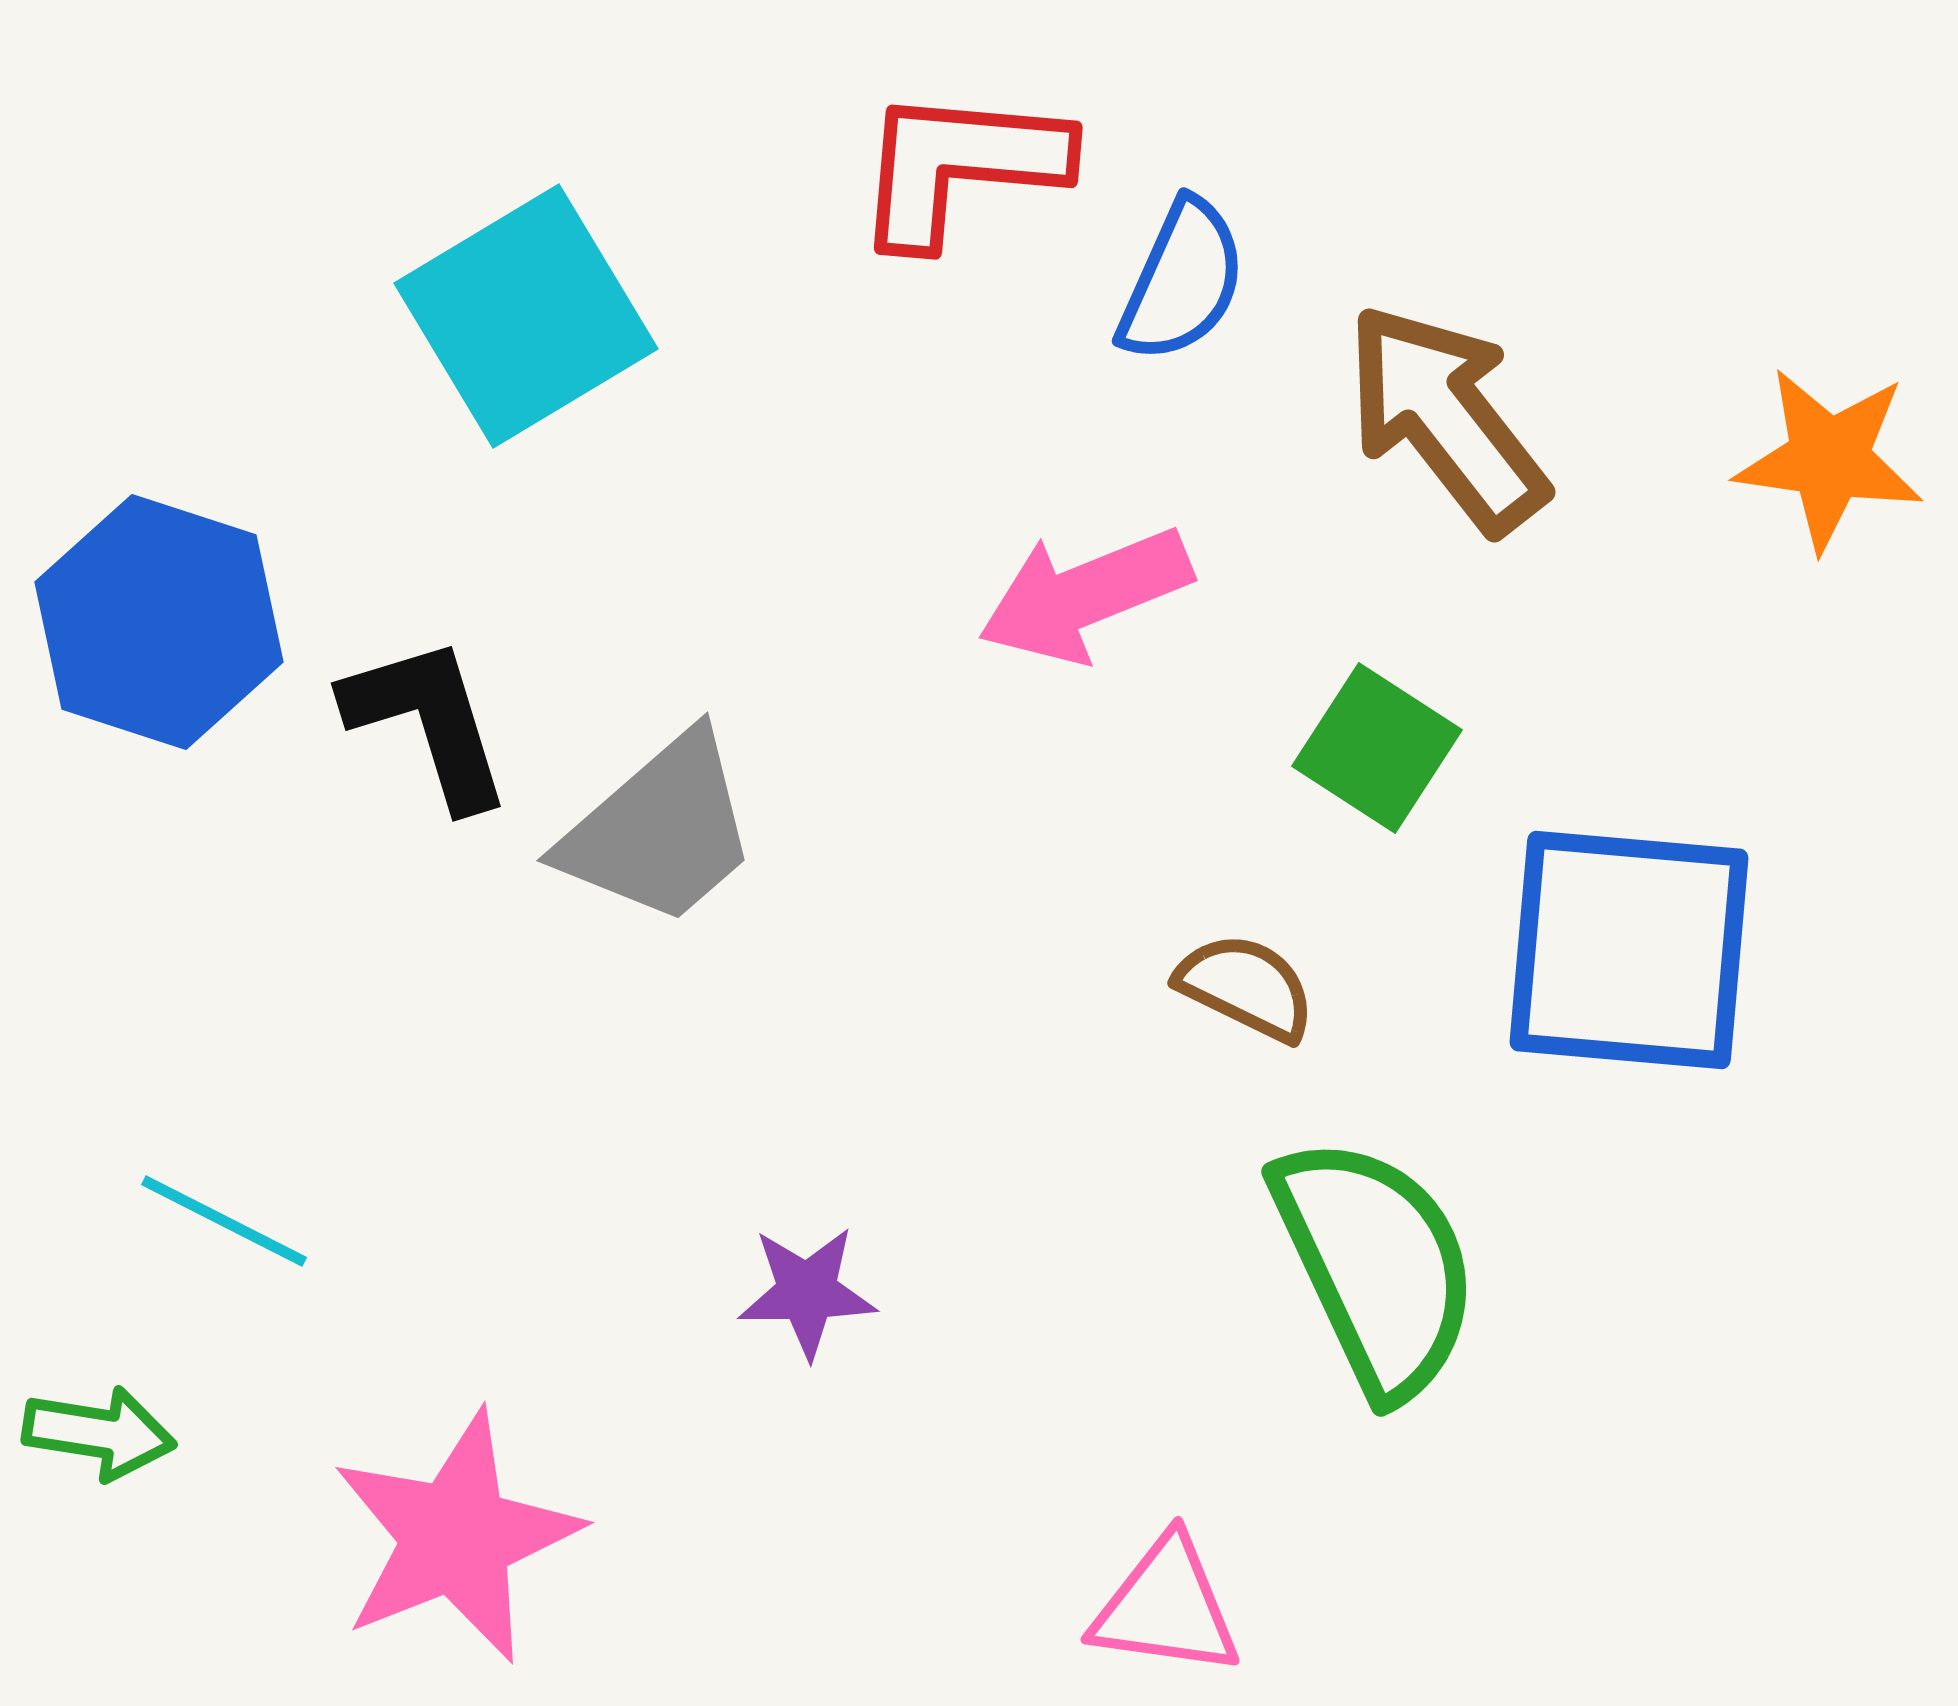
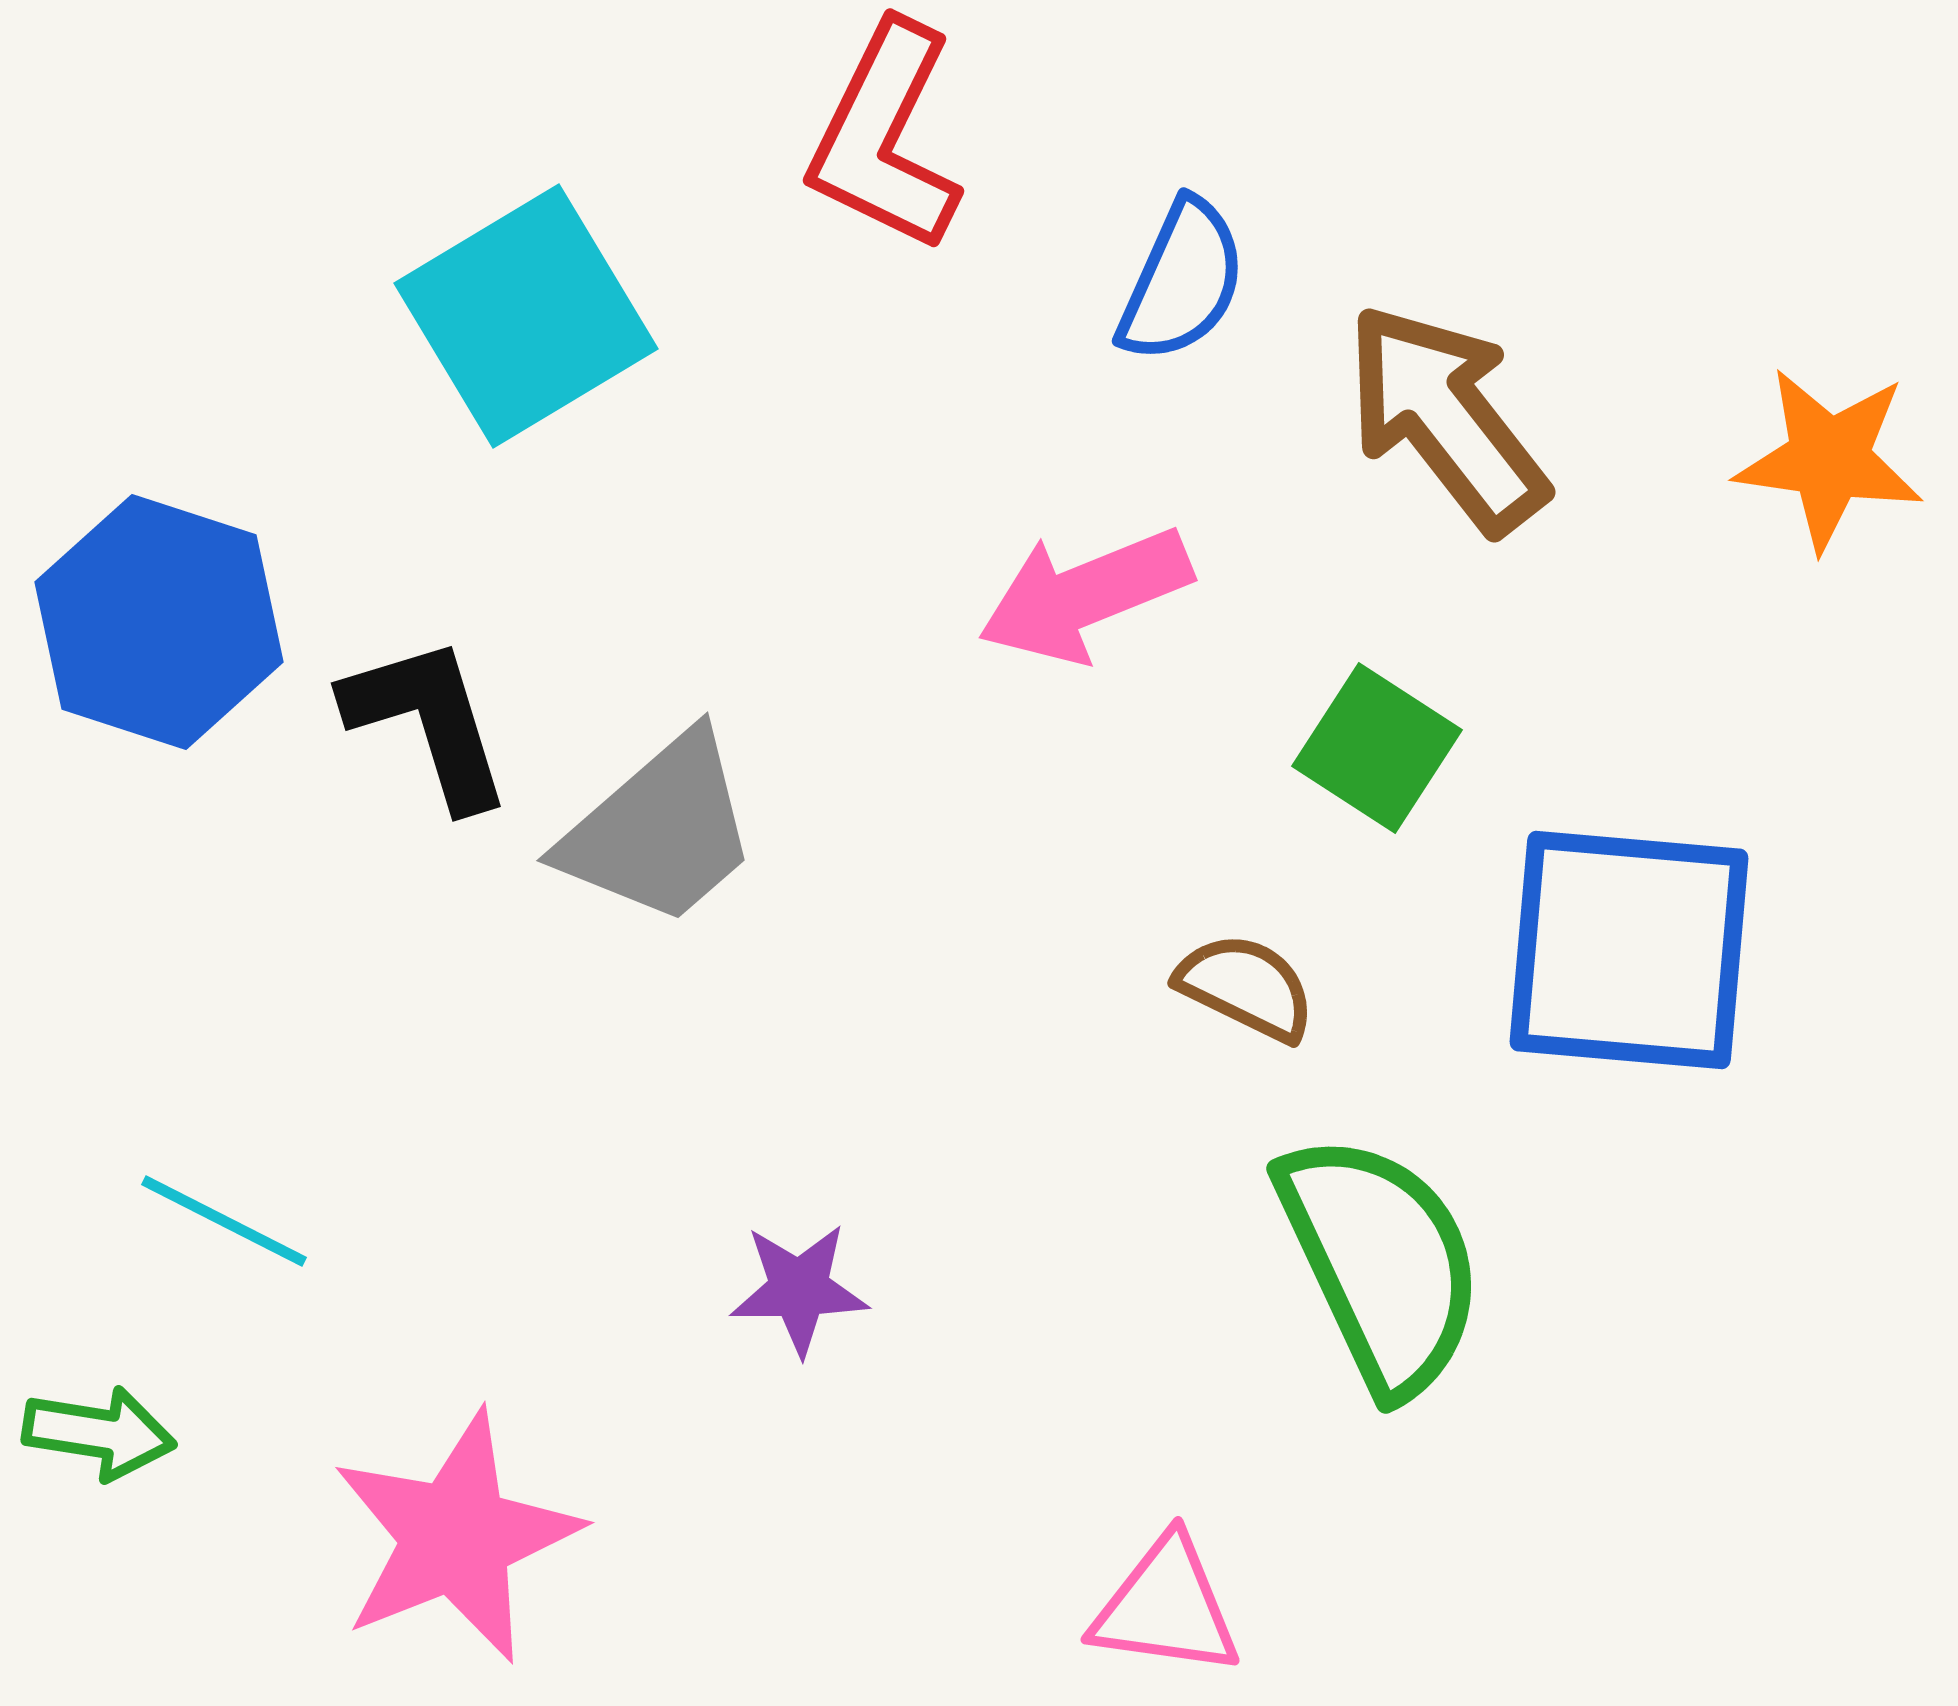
red L-shape: moved 75 px left, 29 px up; rotated 69 degrees counterclockwise
green semicircle: moved 5 px right, 3 px up
purple star: moved 8 px left, 3 px up
